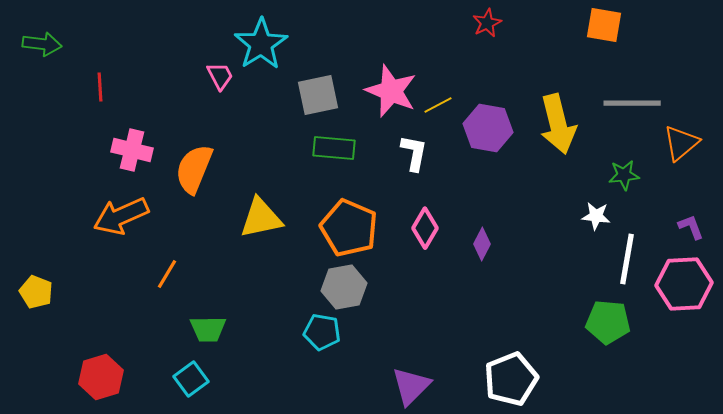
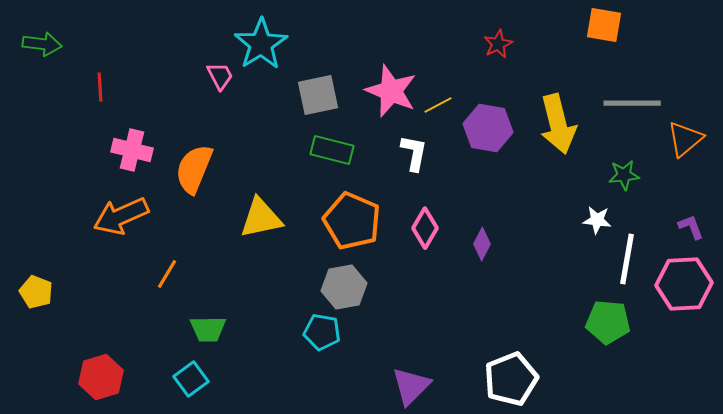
red star: moved 11 px right, 21 px down
orange triangle: moved 4 px right, 4 px up
green rectangle: moved 2 px left, 2 px down; rotated 9 degrees clockwise
white star: moved 1 px right, 4 px down
orange pentagon: moved 3 px right, 7 px up
